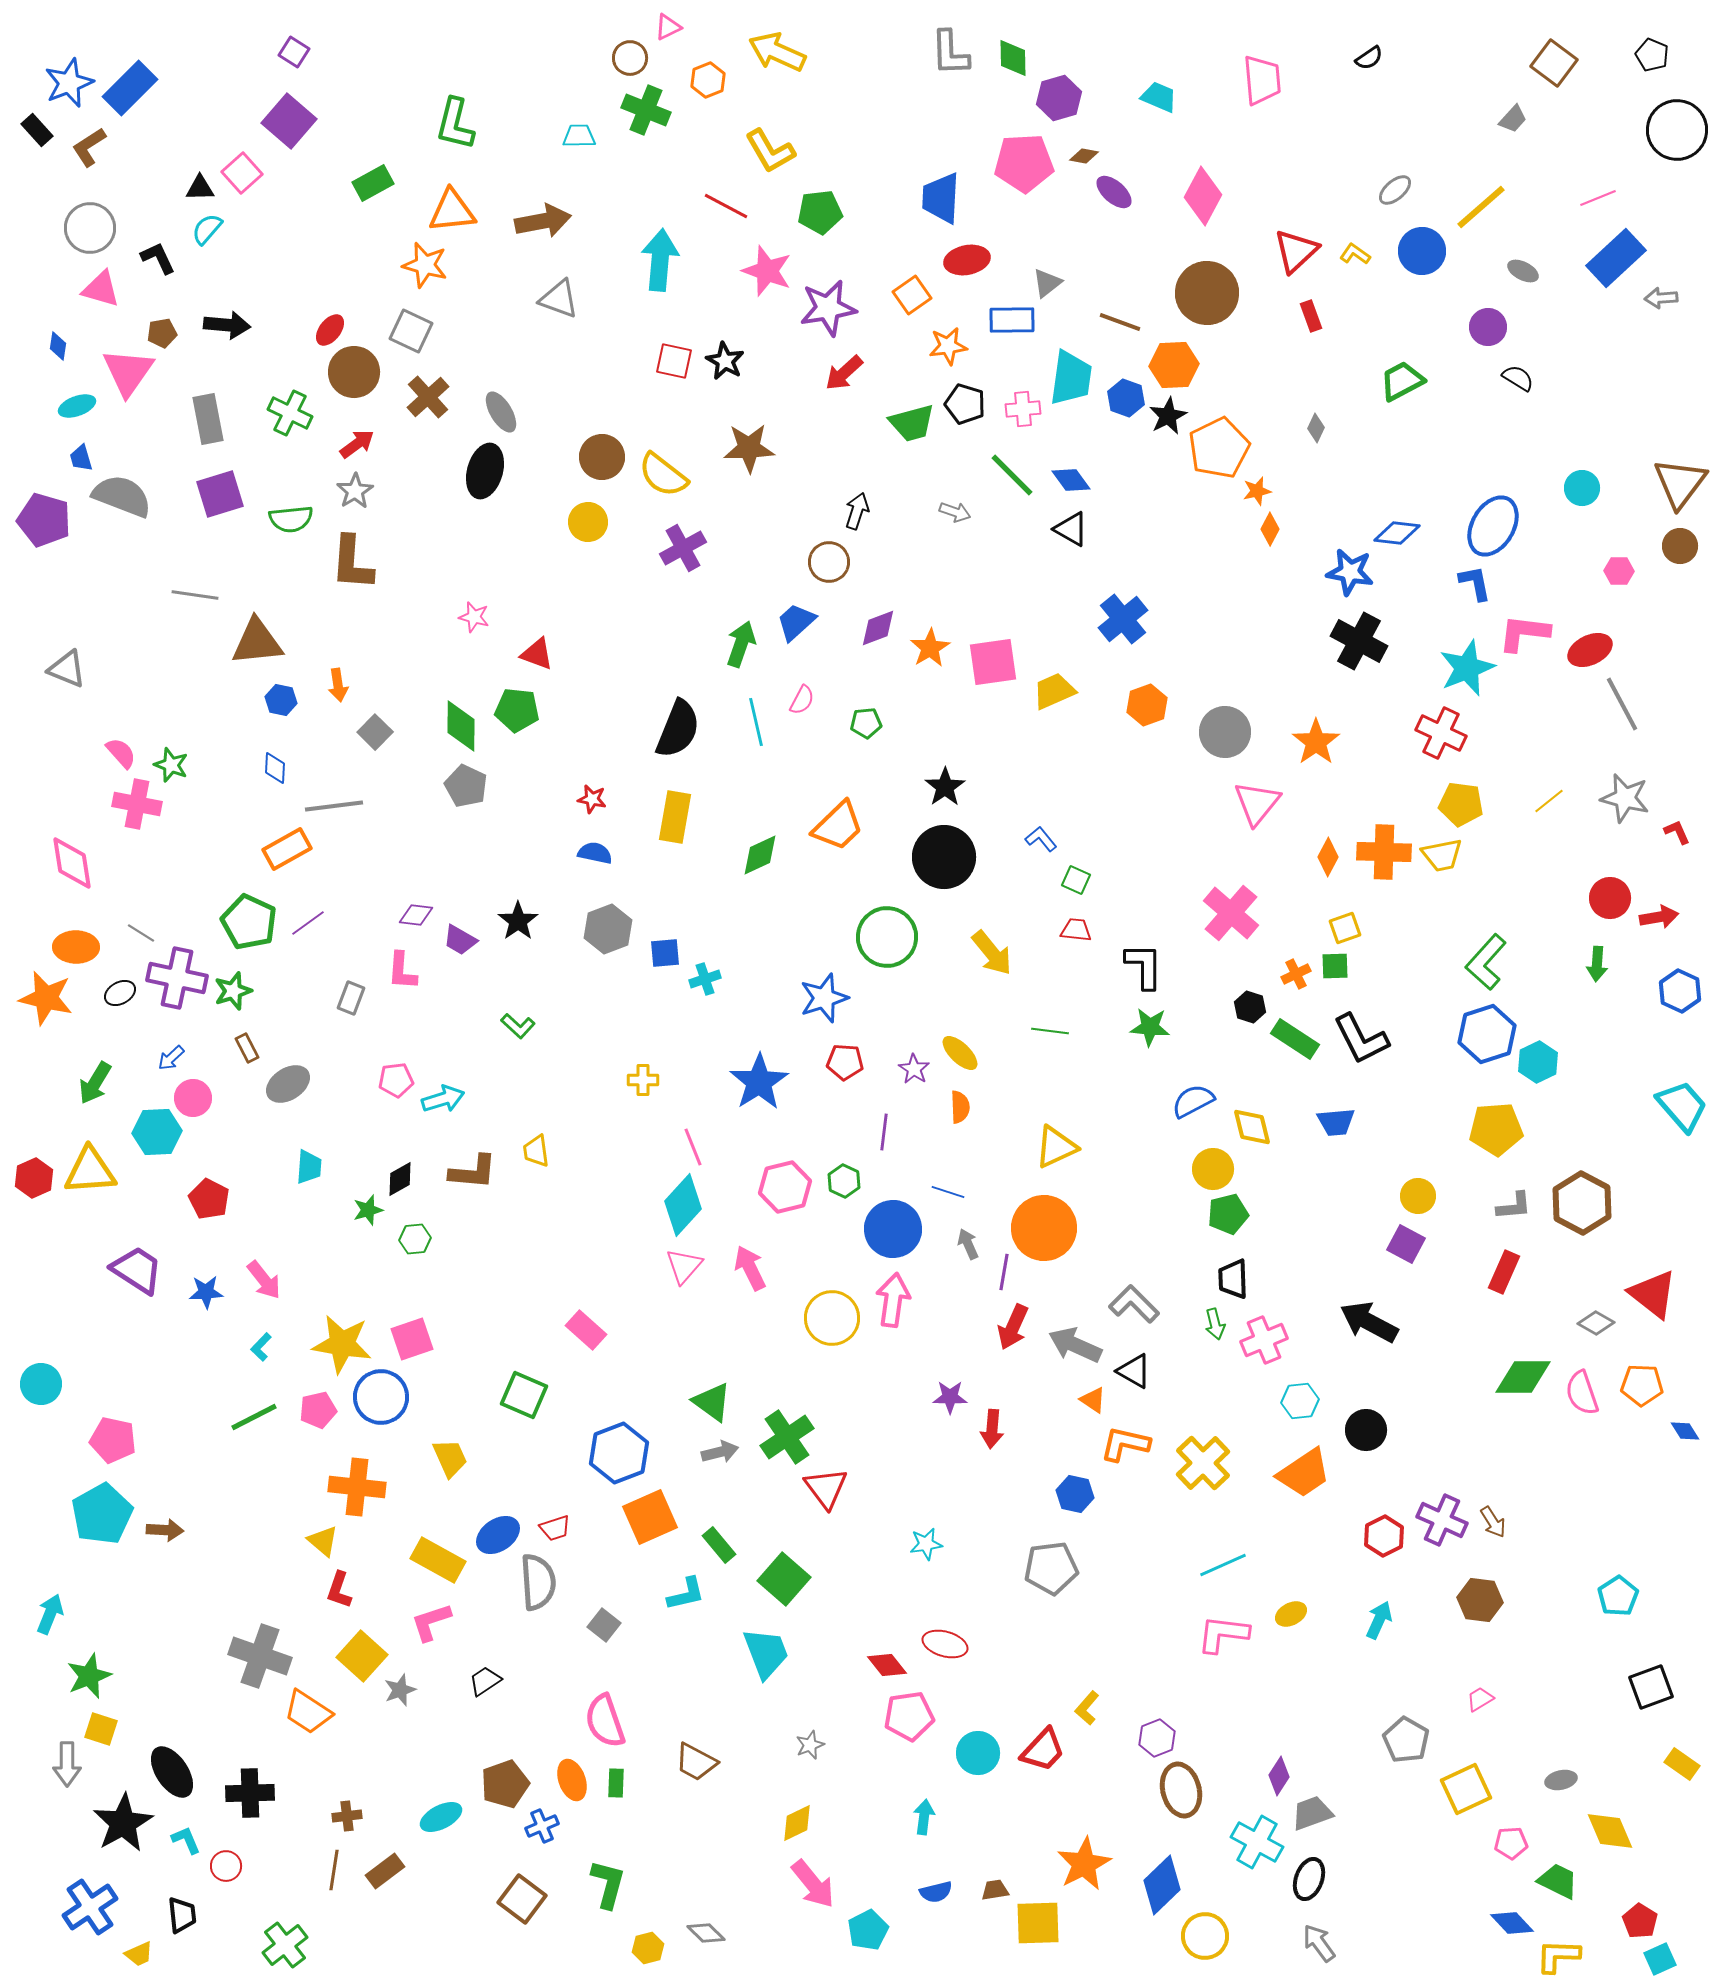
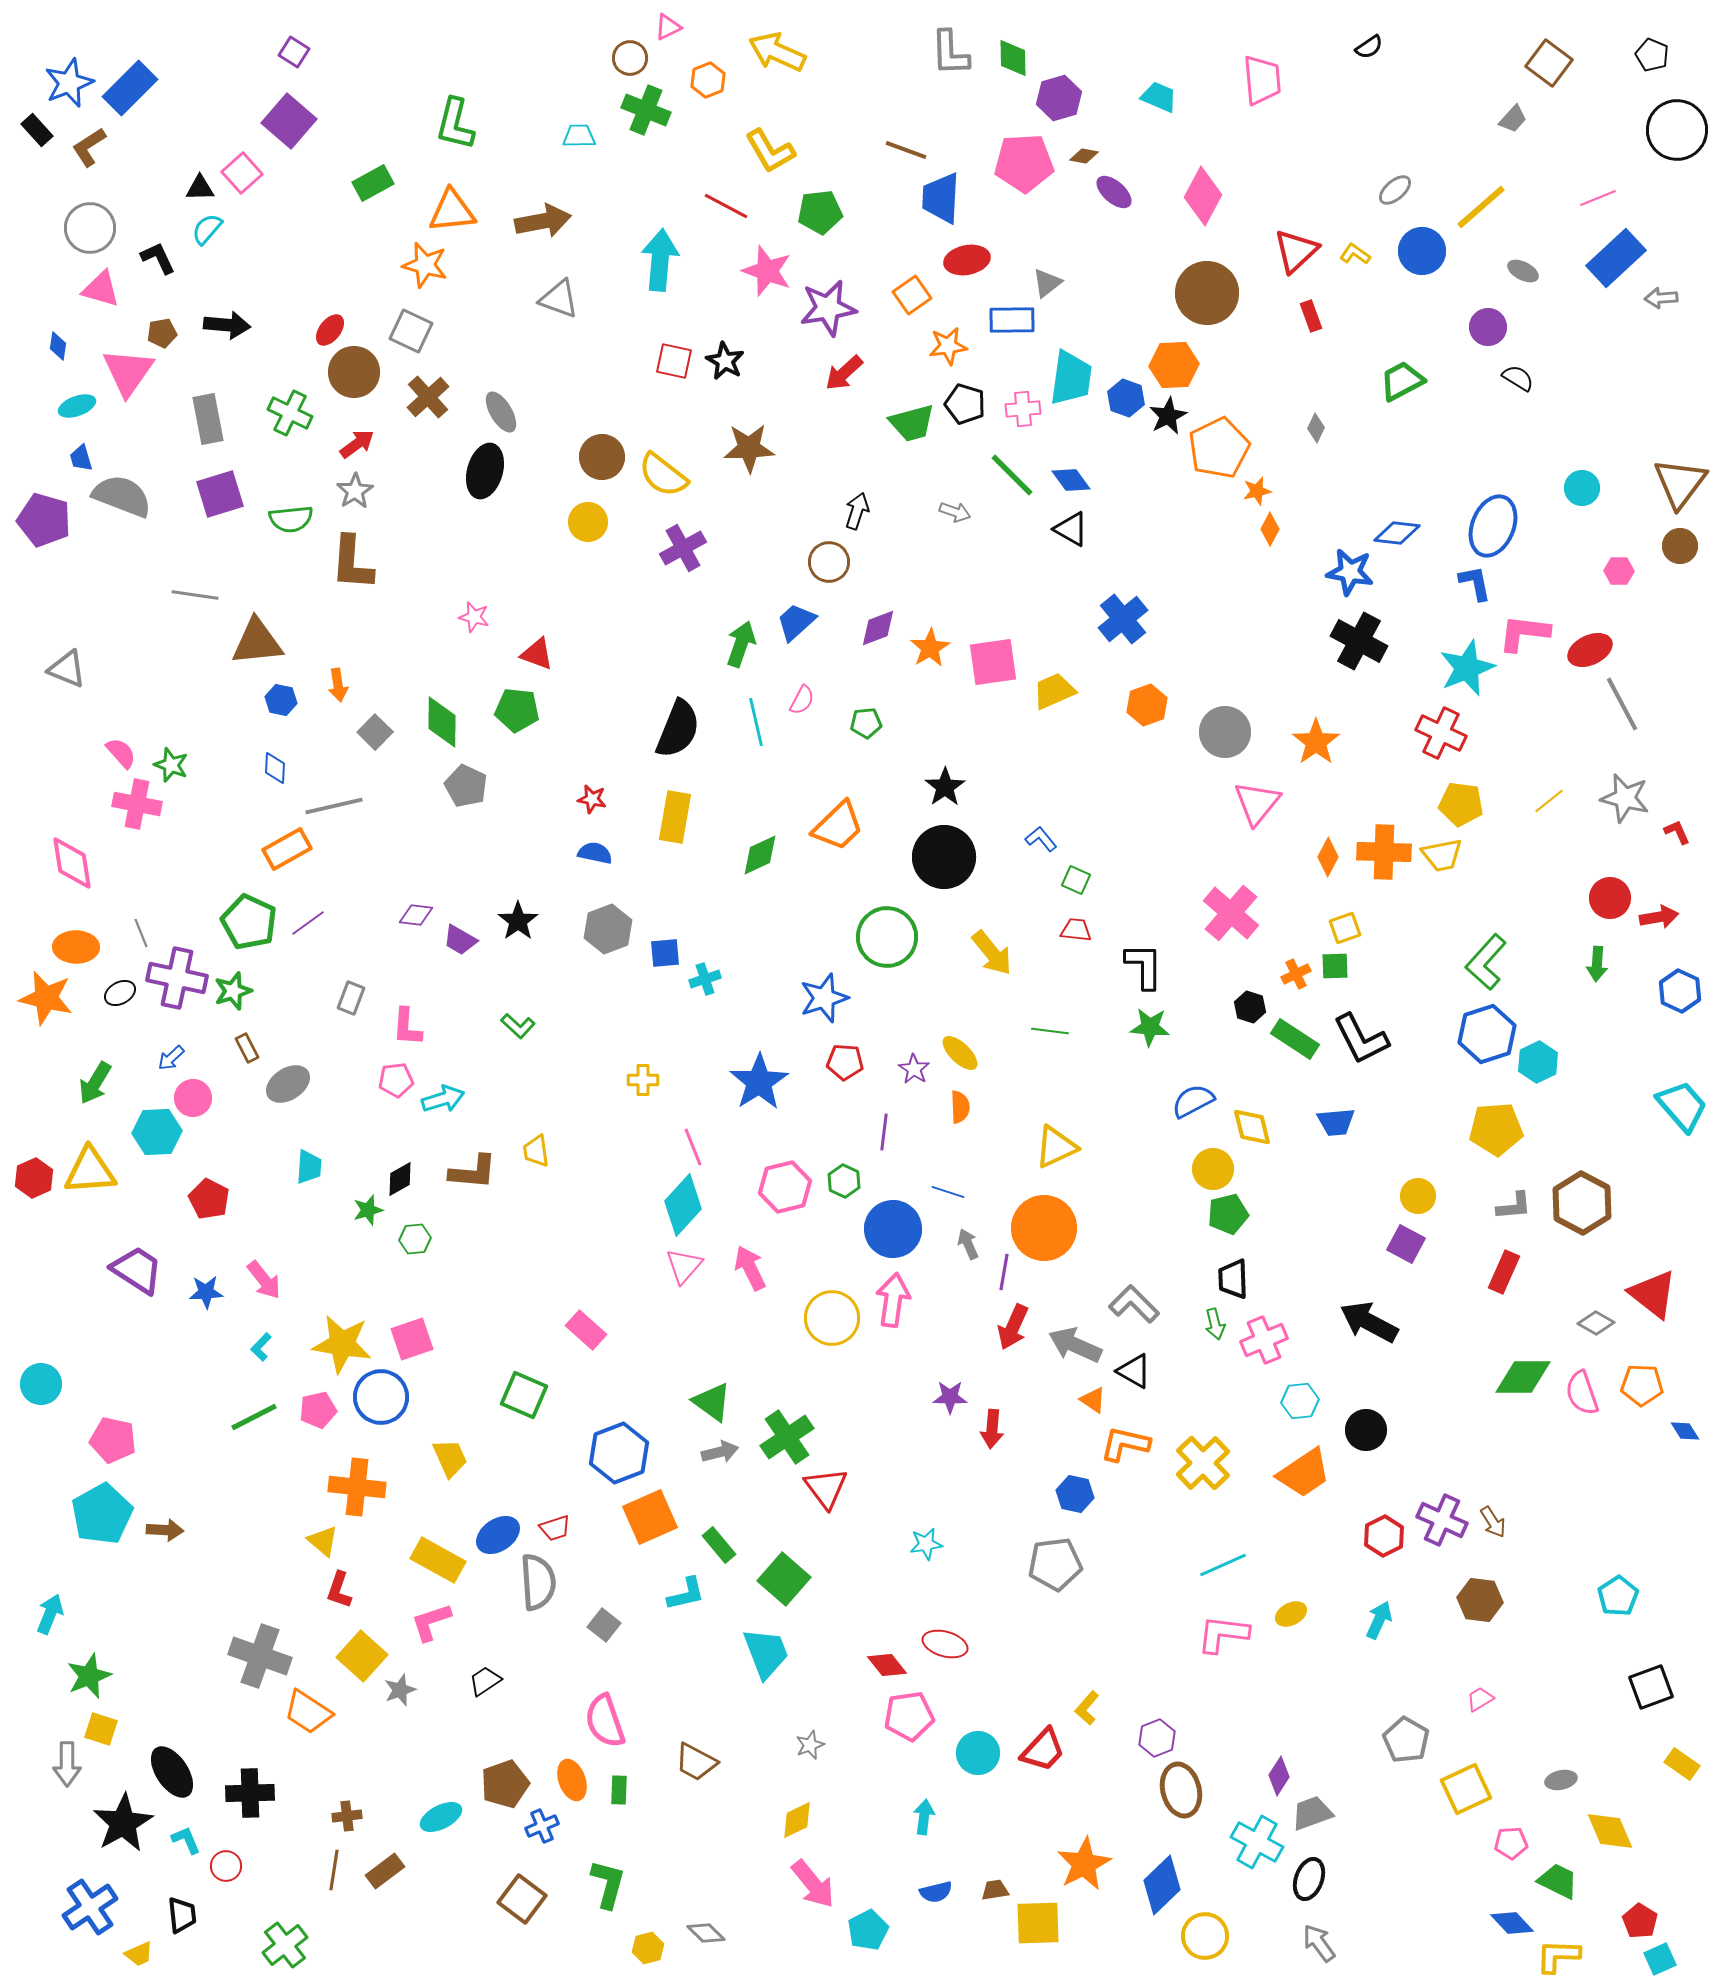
black semicircle at (1369, 58): moved 11 px up
brown square at (1554, 63): moved 5 px left
brown line at (1120, 322): moved 214 px left, 172 px up
blue ellipse at (1493, 526): rotated 8 degrees counterclockwise
green diamond at (461, 726): moved 19 px left, 4 px up
gray line at (334, 806): rotated 6 degrees counterclockwise
gray line at (141, 933): rotated 36 degrees clockwise
pink L-shape at (402, 971): moved 5 px right, 56 px down
gray pentagon at (1051, 1568): moved 4 px right, 4 px up
green rectangle at (616, 1783): moved 3 px right, 7 px down
yellow diamond at (797, 1823): moved 3 px up
